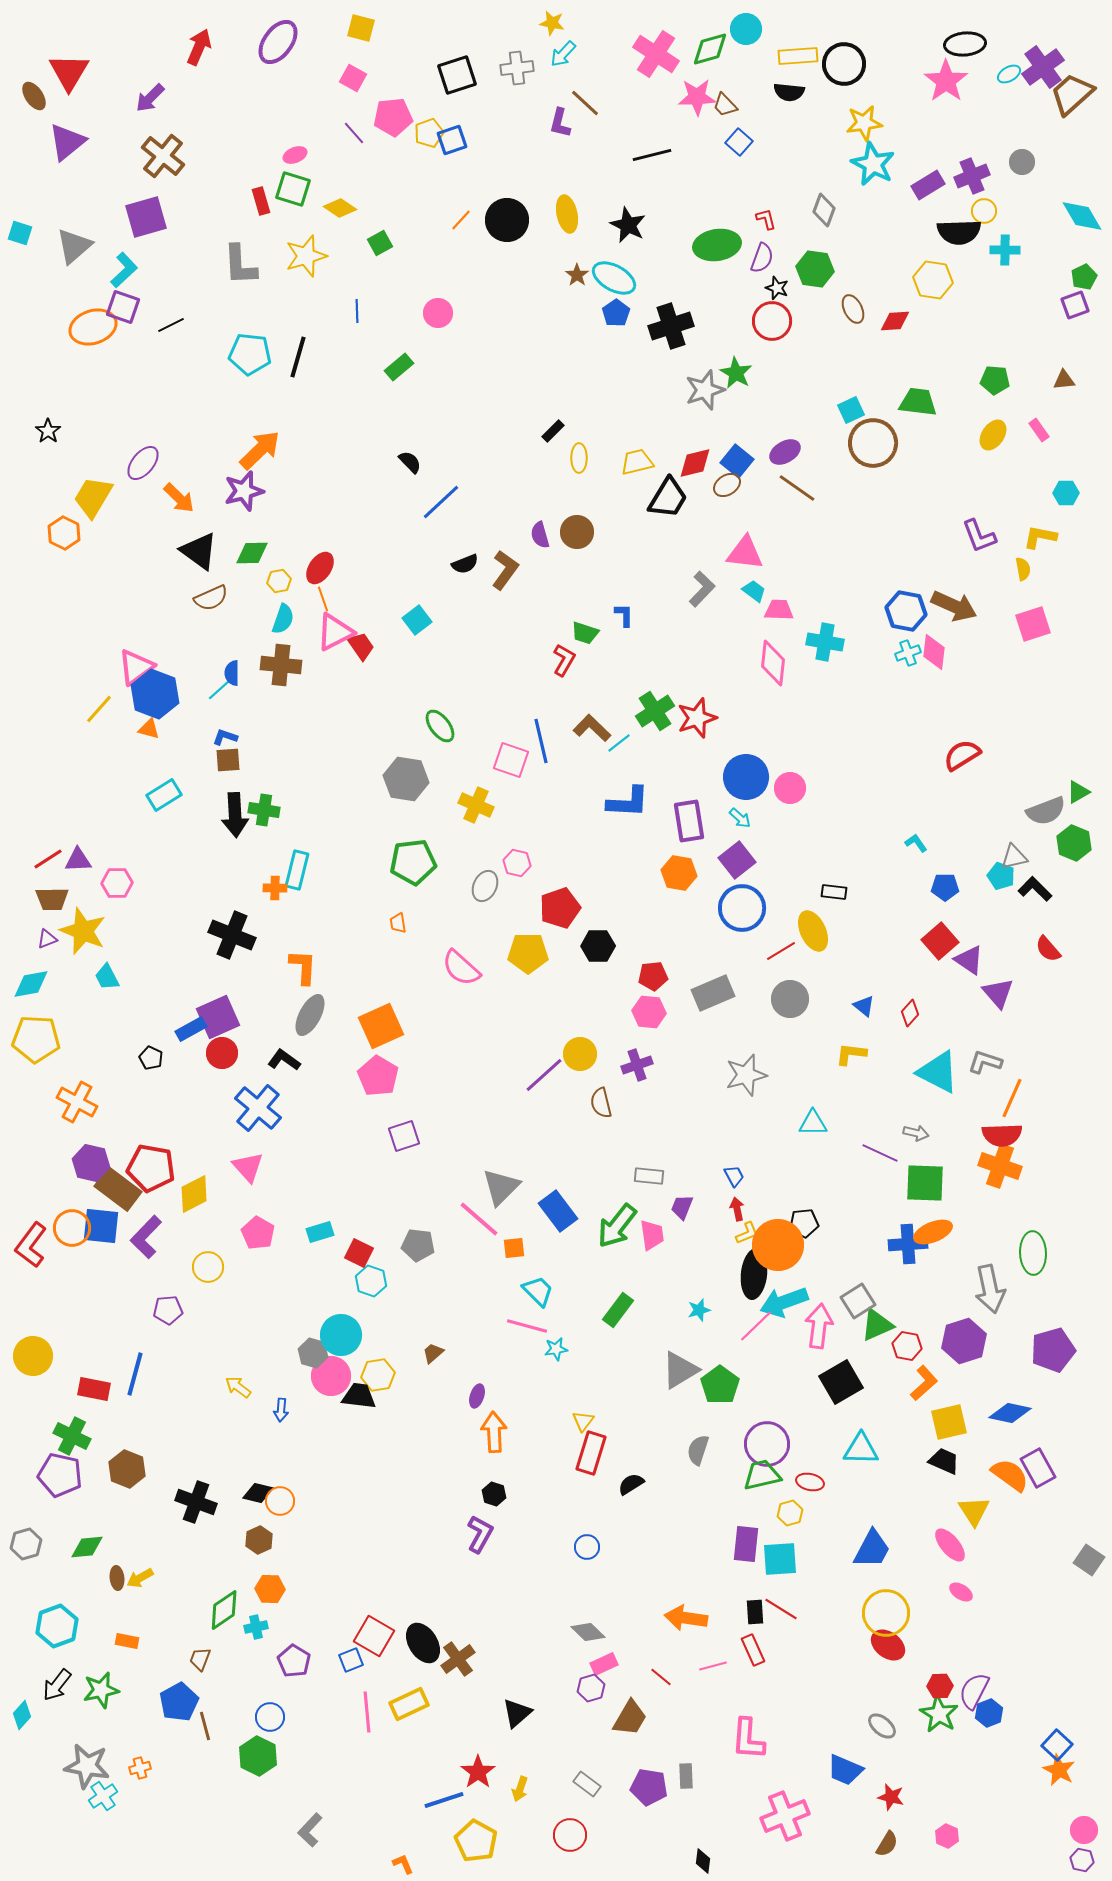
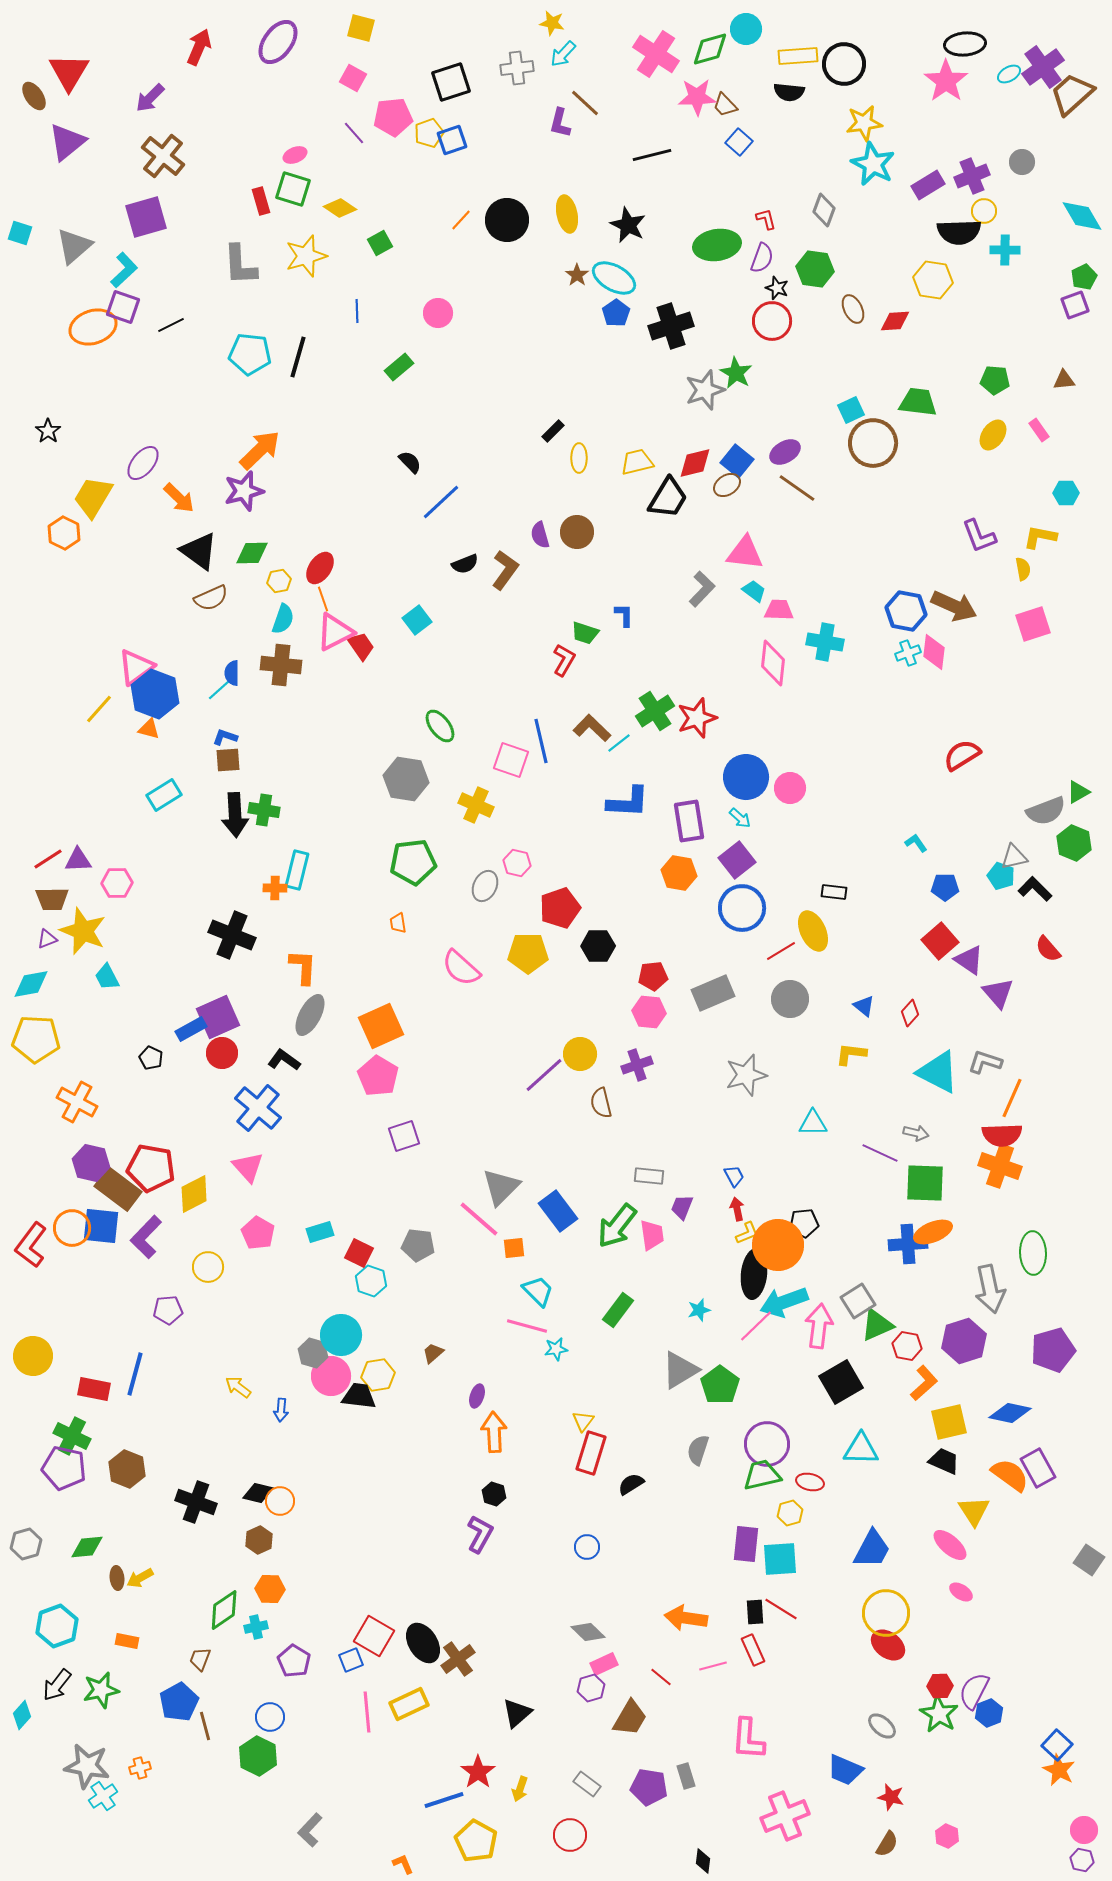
black square at (457, 75): moved 6 px left, 7 px down
purple pentagon at (60, 1475): moved 4 px right, 7 px up
pink ellipse at (950, 1545): rotated 9 degrees counterclockwise
gray rectangle at (686, 1776): rotated 15 degrees counterclockwise
